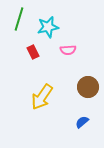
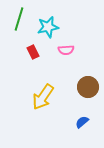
pink semicircle: moved 2 px left
yellow arrow: moved 1 px right
